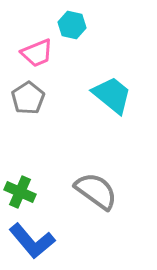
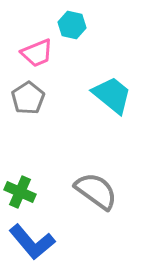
blue L-shape: moved 1 px down
